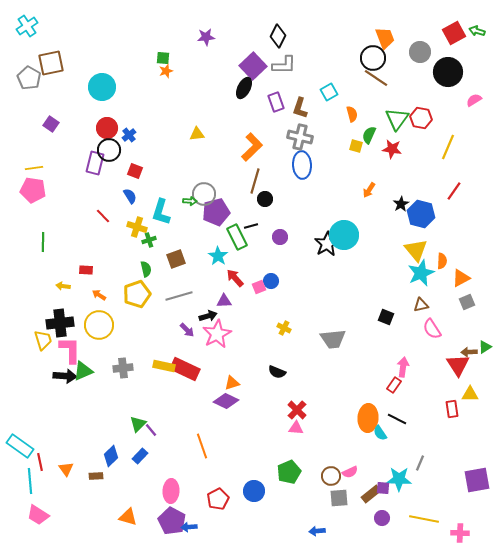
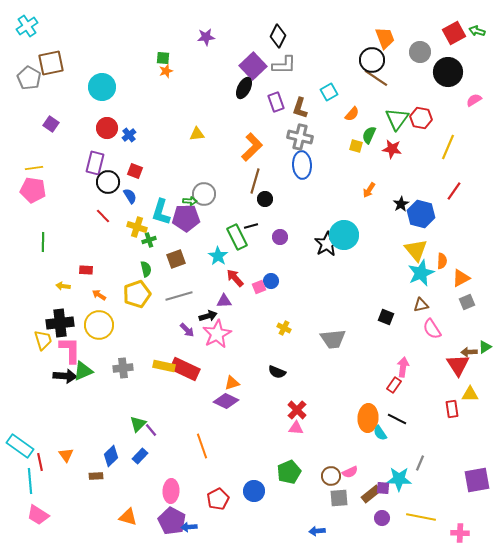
black circle at (373, 58): moved 1 px left, 2 px down
orange semicircle at (352, 114): rotated 56 degrees clockwise
black circle at (109, 150): moved 1 px left, 32 px down
purple pentagon at (216, 212): moved 30 px left, 6 px down; rotated 12 degrees clockwise
orange triangle at (66, 469): moved 14 px up
yellow line at (424, 519): moved 3 px left, 2 px up
